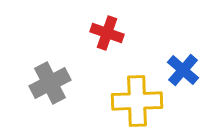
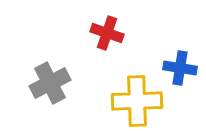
blue cross: moved 3 px left, 2 px up; rotated 32 degrees counterclockwise
